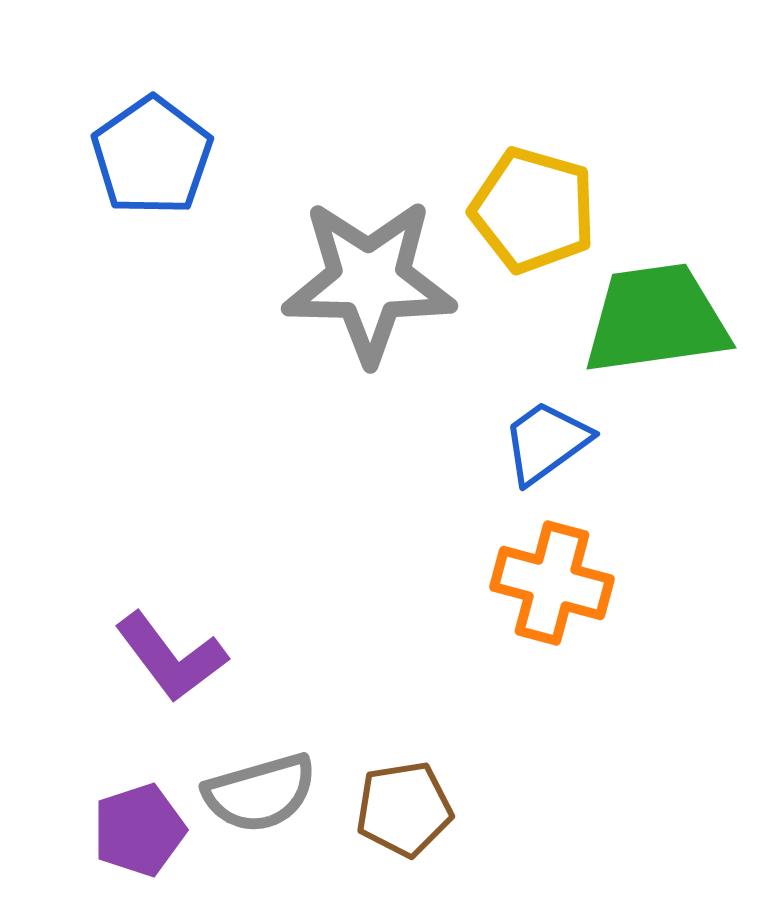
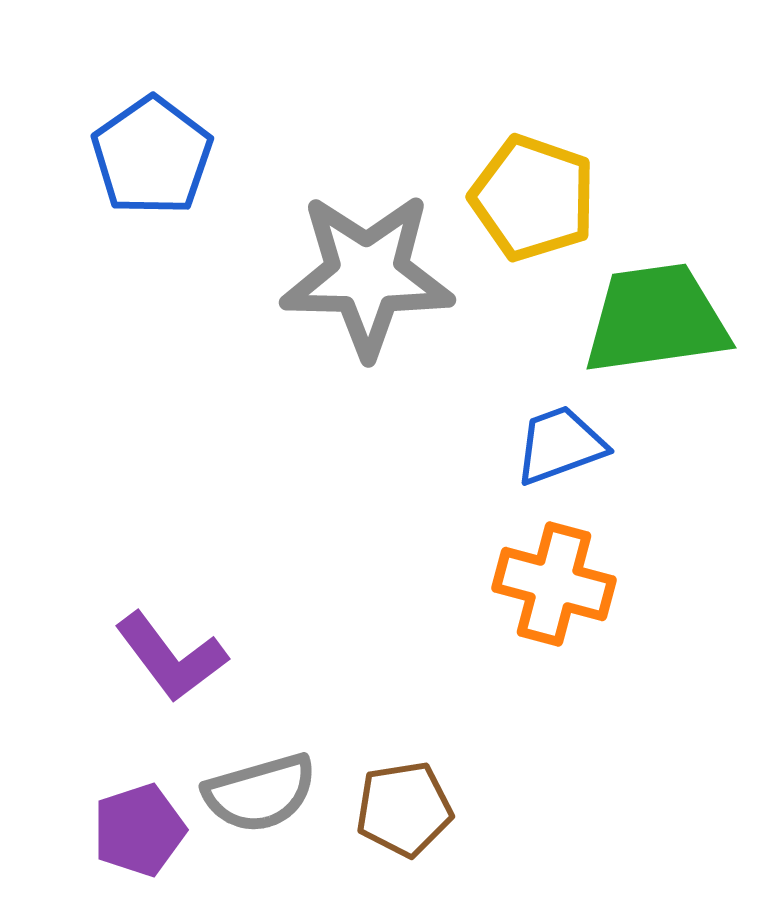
yellow pentagon: moved 12 px up; rotated 3 degrees clockwise
gray star: moved 2 px left, 6 px up
blue trapezoid: moved 14 px right, 3 px down; rotated 16 degrees clockwise
orange cross: moved 2 px right, 1 px down
